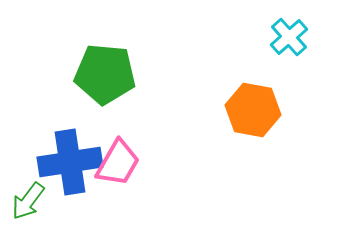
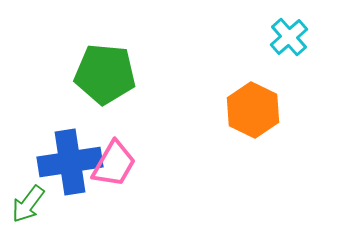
orange hexagon: rotated 16 degrees clockwise
pink trapezoid: moved 4 px left, 1 px down
green arrow: moved 3 px down
